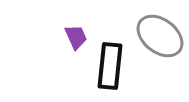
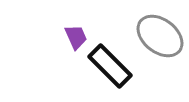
black rectangle: rotated 51 degrees counterclockwise
